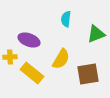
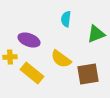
yellow semicircle: rotated 95 degrees clockwise
